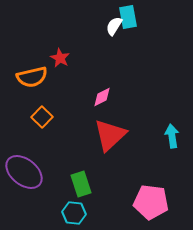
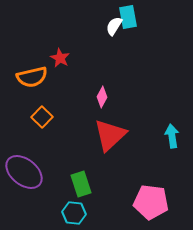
pink diamond: rotated 35 degrees counterclockwise
